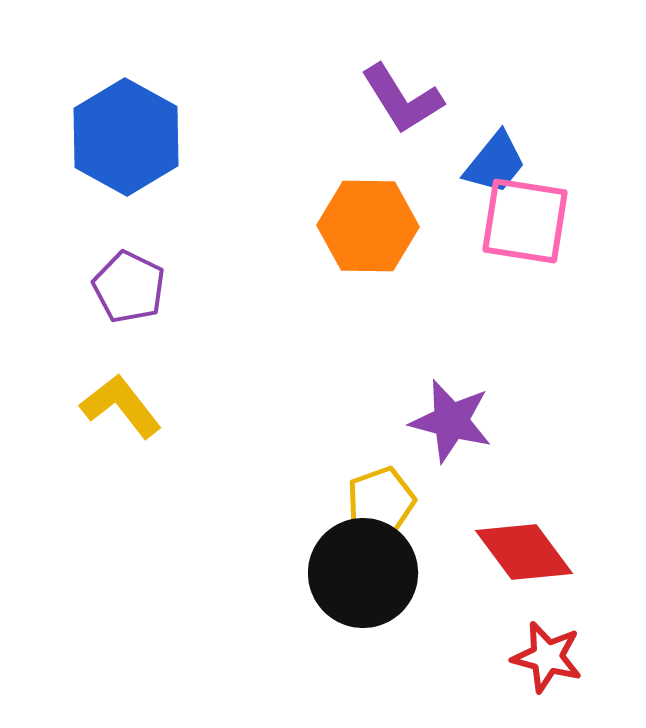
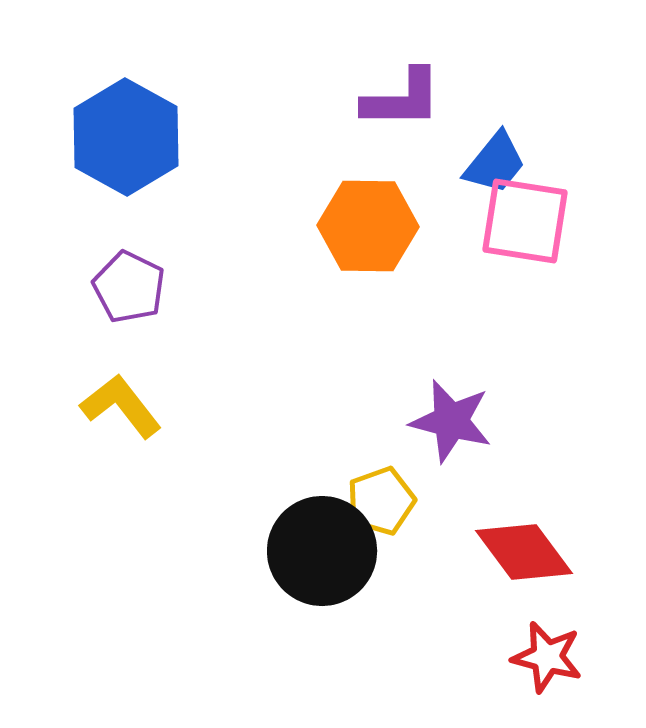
purple L-shape: rotated 58 degrees counterclockwise
black circle: moved 41 px left, 22 px up
